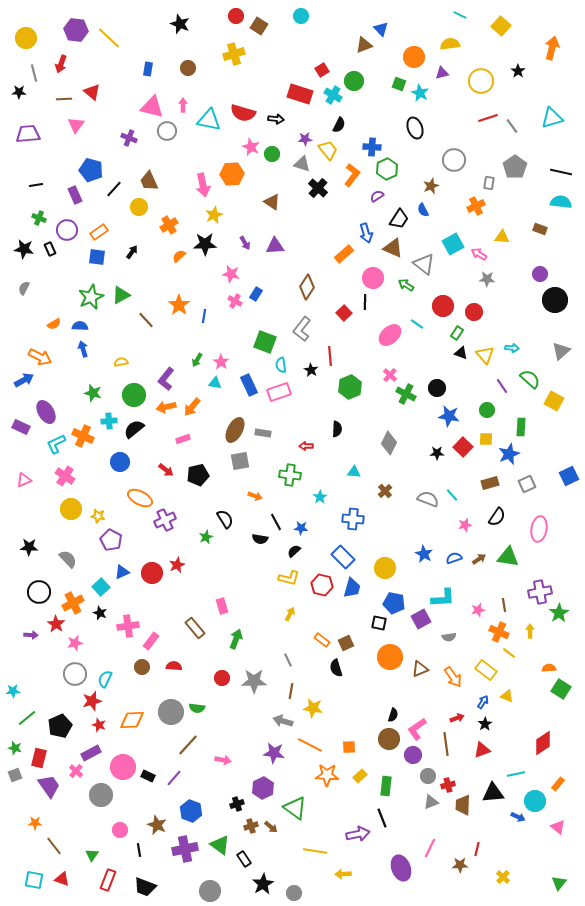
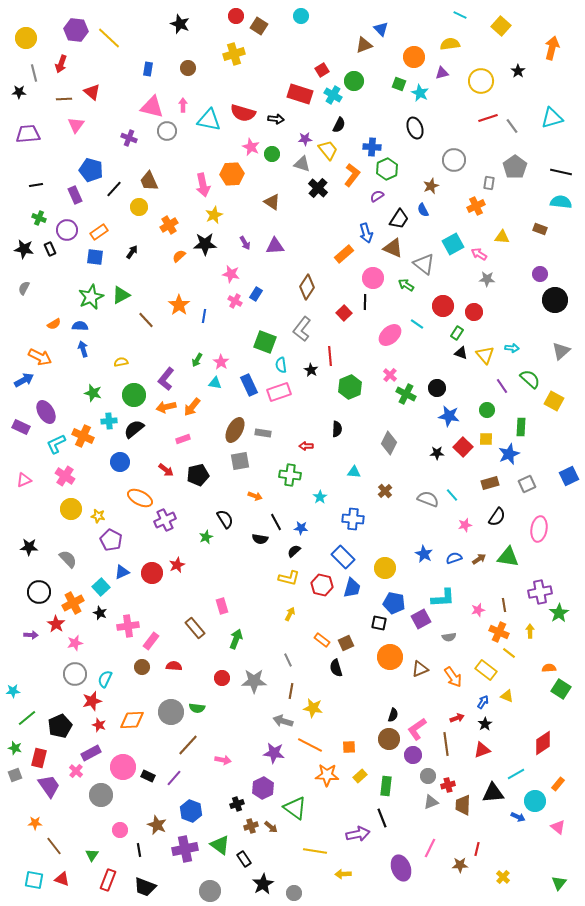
blue square at (97, 257): moved 2 px left
cyan line at (516, 774): rotated 18 degrees counterclockwise
